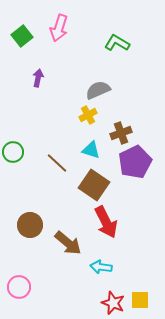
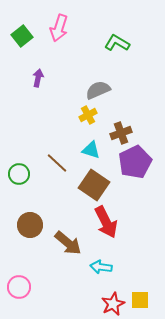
green circle: moved 6 px right, 22 px down
red star: moved 1 px down; rotated 25 degrees clockwise
